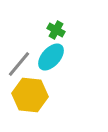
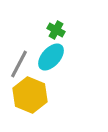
gray line: rotated 12 degrees counterclockwise
yellow hexagon: rotated 16 degrees clockwise
